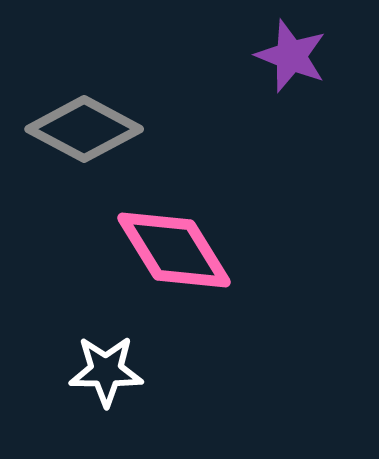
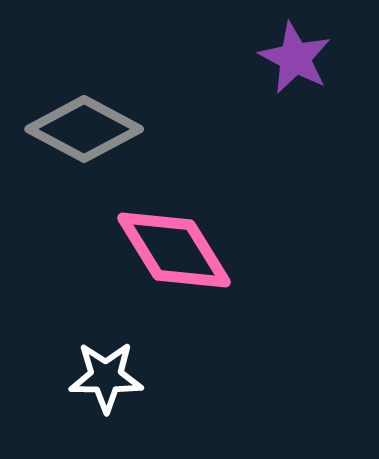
purple star: moved 4 px right, 2 px down; rotated 6 degrees clockwise
white star: moved 6 px down
